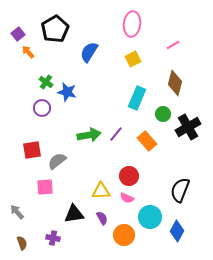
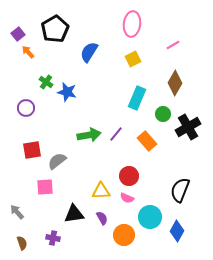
brown diamond: rotated 15 degrees clockwise
purple circle: moved 16 px left
